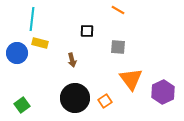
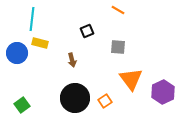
black square: rotated 24 degrees counterclockwise
